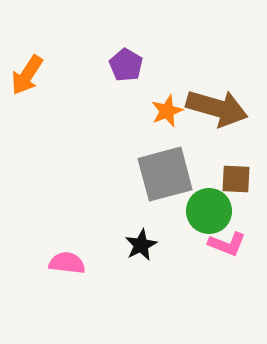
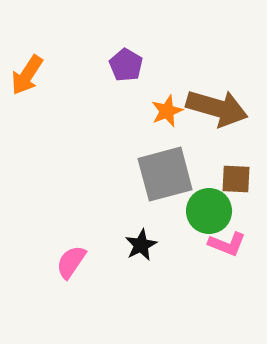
pink semicircle: moved 4 px right, 1 px up; rotated 63 degrees counterclockwise
